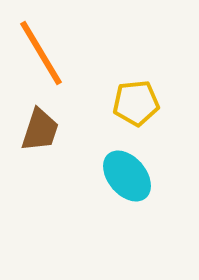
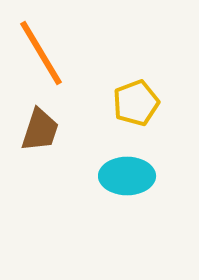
yellow pentagon: rotated 15 degrees counterclockwise
cyan ellipse: rotated 50 degrees counterclockwise
